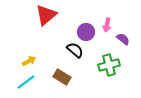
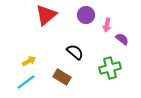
purple circle: moved 17 px up
purple semicircle: moved 1 px left
black semicircle: moved 2 px down
green cross: moved 1 px right, 3 px down
